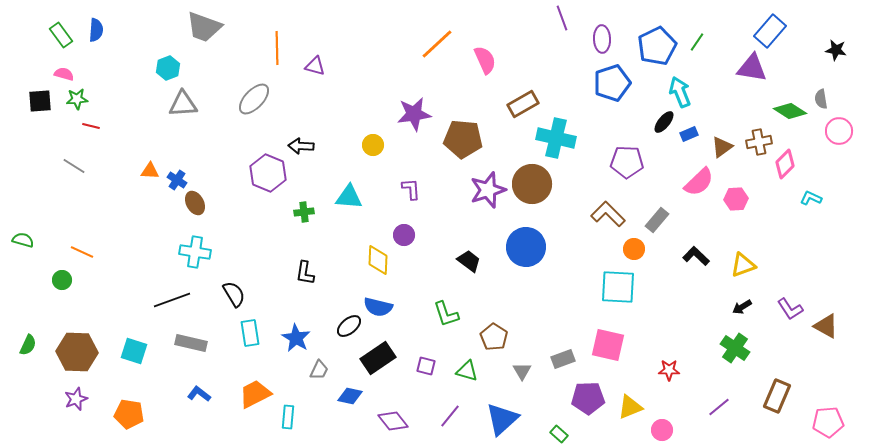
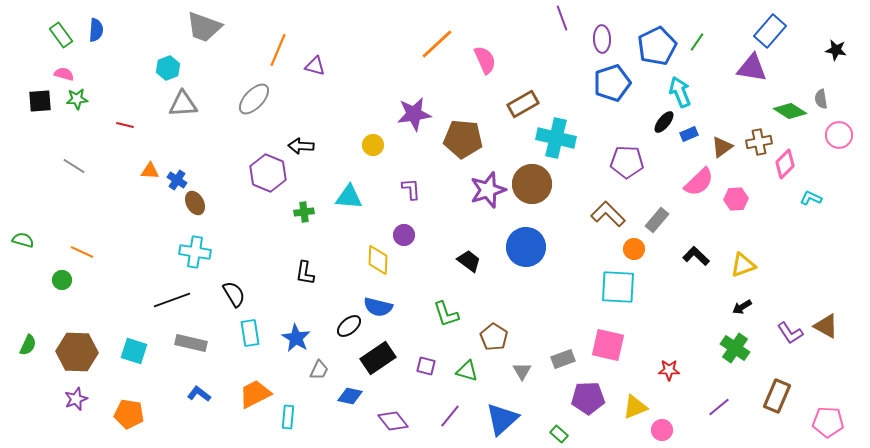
orange line at (277, 48): moved 1 px right, 2 px down; rotated 24 degrees clockwise
red line at (91, 126): moved 34 px right, 1 px up
pink circle at (839, 131): moved 4 px down
purple L-shape at (790, 309): moved 24 px down
yellow triangle at (630, 407): moved 5 px right
pink pentagon at (828, 422): rotated 8 degrees clockwise
